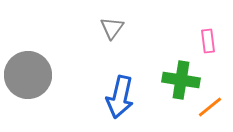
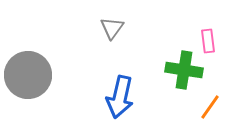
green cross: moved 3 px right, 10 px up
orange line: rotated 16 degrees counterclockwise
